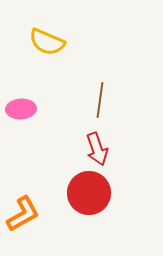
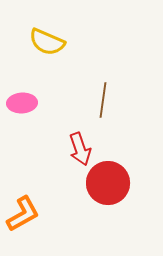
brown line: moved 3 px right
pink ellipse: moved 1 px right, 6 px up
red arrow: moved 17 px left
red circle: moved 19 px right, 10 px up
